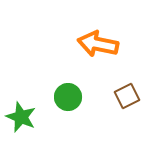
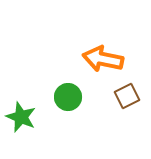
orange arrow: moved 5 px right, 15 px down
